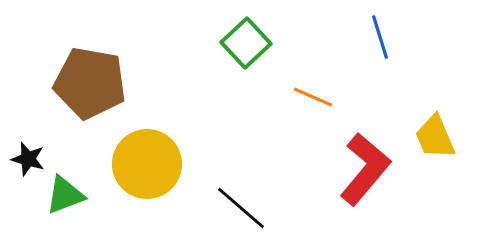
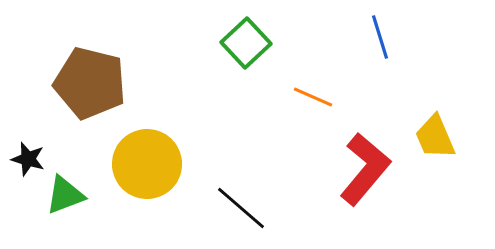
brown pentagon: rotated 4 degrees clockwise
